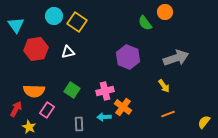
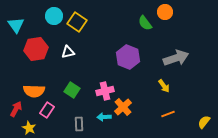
orange cross: rotated 12 degrees clockwise
yellow star: moved 1 px down
